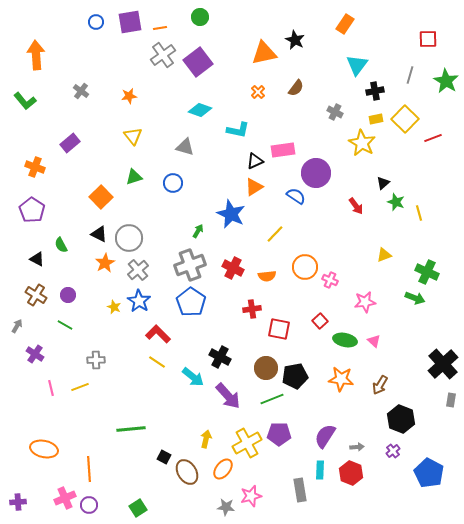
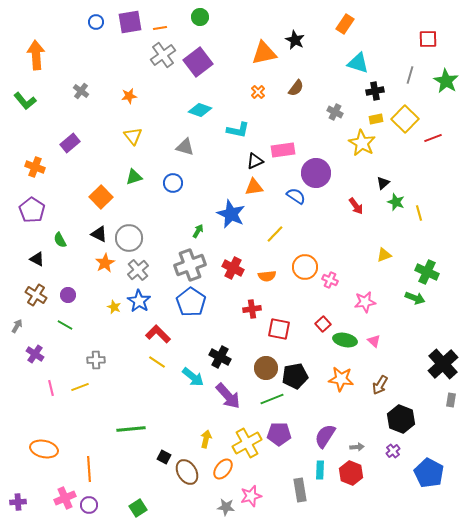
cyan triangle at (357, 65): moved 1 px right, 2 px up; rotated 50 degrees counterclockwise
orange triangle at (254, 187): rotated 24 degrees clockwise
green semicircle at (61, 245): moved 1 px left, 5 px up
red square at (320, 321): moved 3 px right, 3 px down
